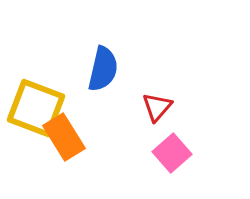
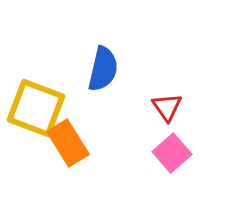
red triangle: moved 10 px right; rotated 16 degrees counterclockwise
orange rectangle: moved 4 px right, 6 px down
